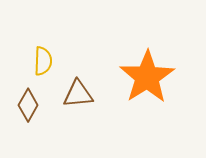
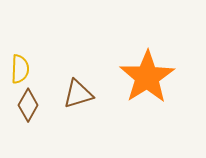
yellow semicircle: moved 23 px left, 8 px down
brown triangle: rotated 12 degrees counterclockwise
